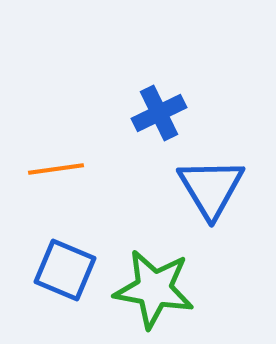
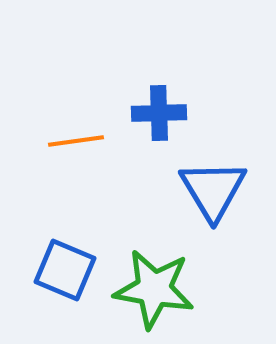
blue cross: rotated 24 degrees clockwise
orange line: moved 20 px right, 28 px up
blue triangle: moved 2 px right, 2 px down
